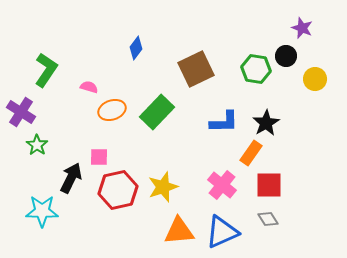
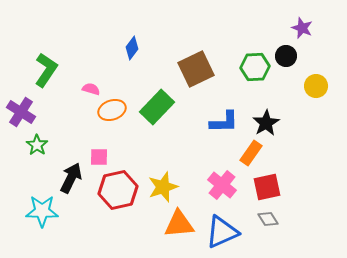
blue diamond: moved 4 px left
green hexagon: moved 1 px left, 2 px up; rotated 12 degrees counterclockwise
yellow circle: moved 1 px right, 7 px down
pink semicircle: moved 2 px right, 2 px down
green rectangle: moved 5 px up
red square: moved 2 px left, 2 px down; rotated 12 degrees counterclockwise
orange triangle: moved 7 px up
